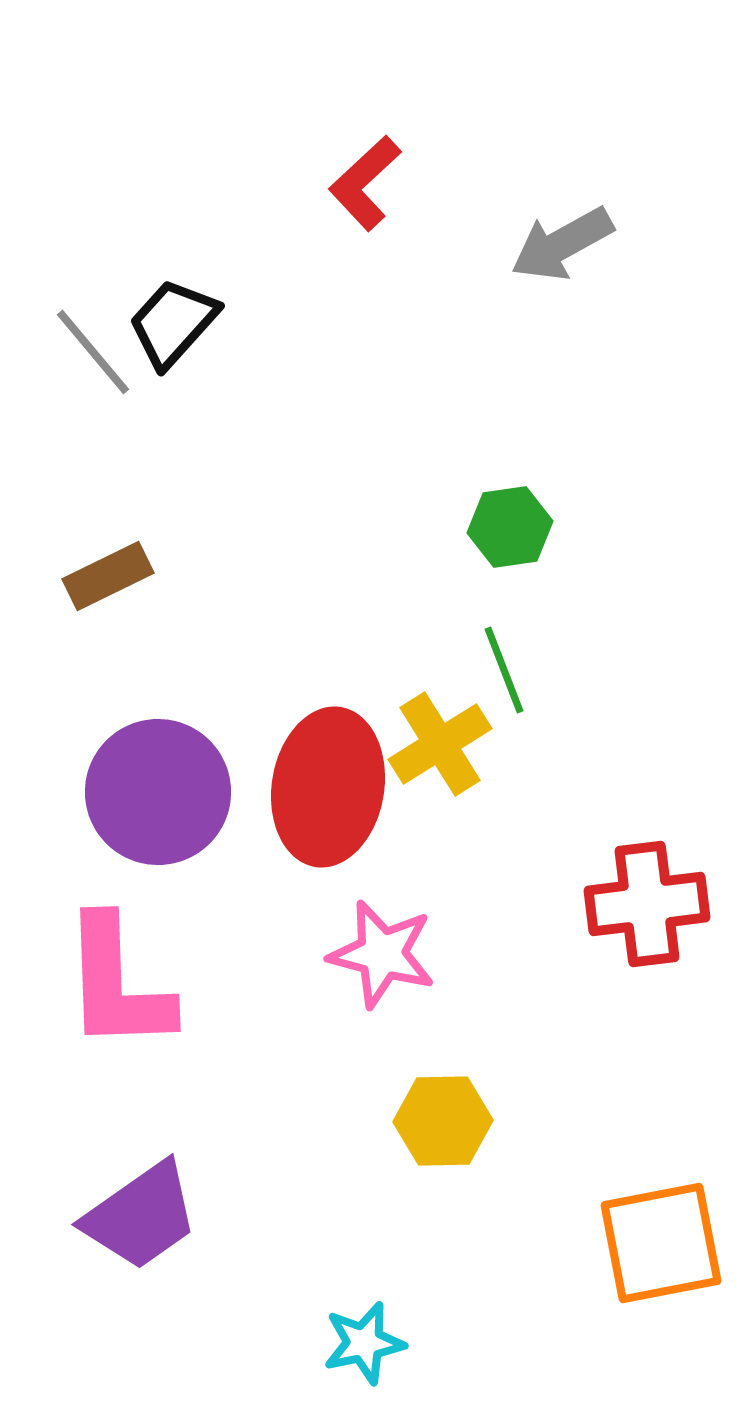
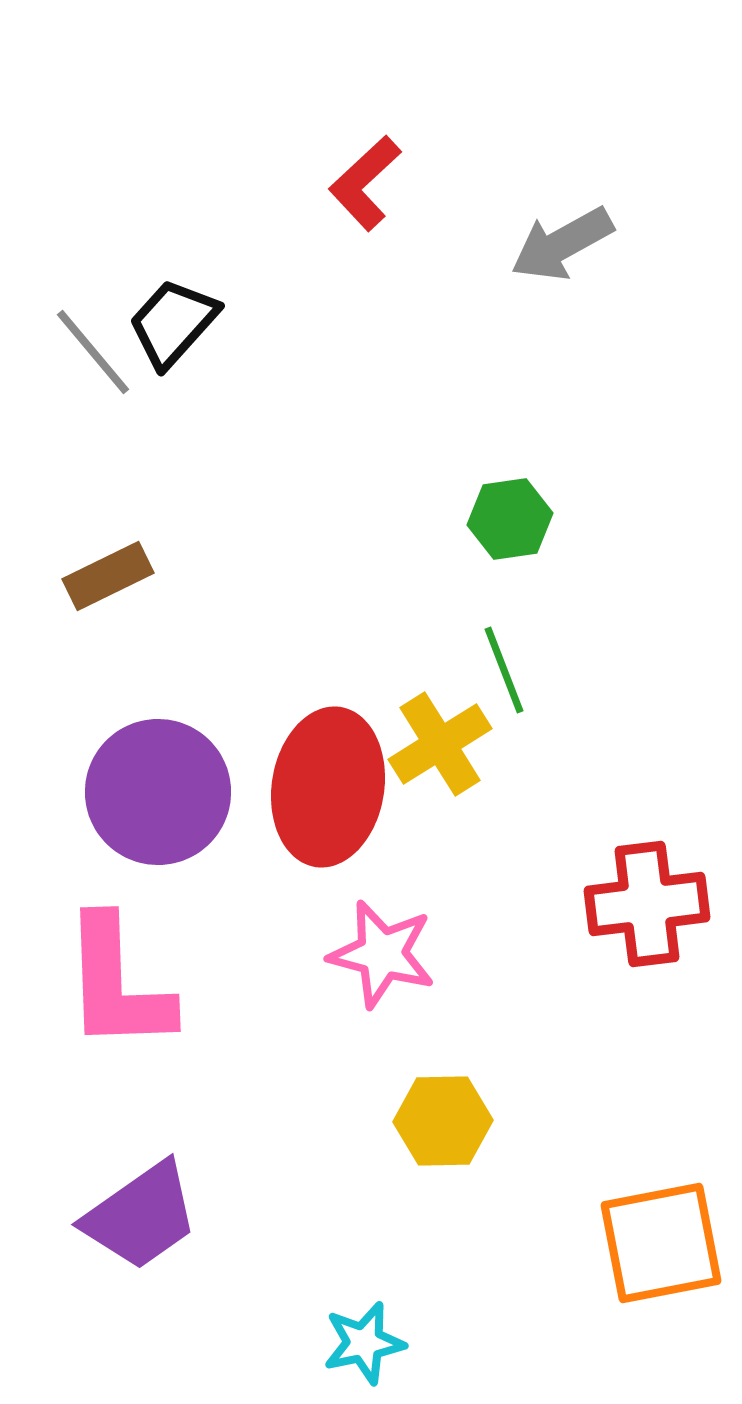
green hexagon: moved 8 px up
